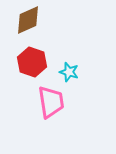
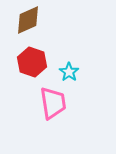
cyan star: rotated 18 degrees clockwise
pink trapezoid: moved 2 px right, 1 px down
